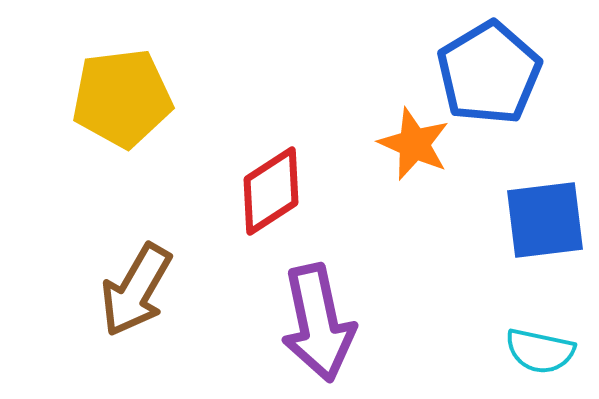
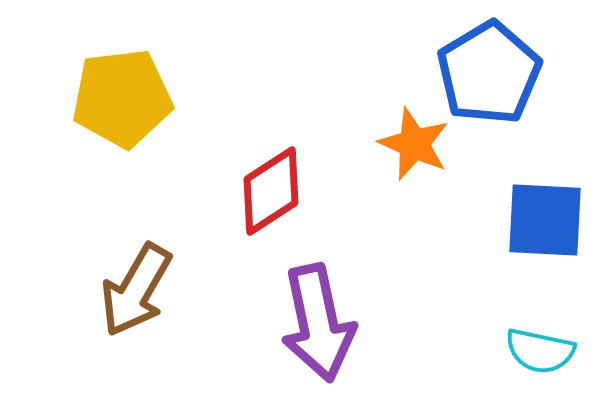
blue square: rotated 10 degrees clockwise
